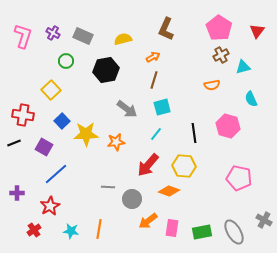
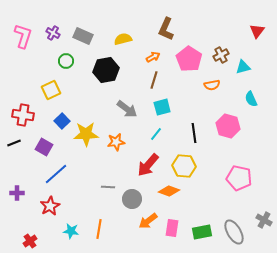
pink pentagon at (219, 28): moved 30 px left, 31 px down
yellow square at (51, 90): rotated 18 degrees clockwise
red cross at (34, 230): moved 4 px left, 11 px down
